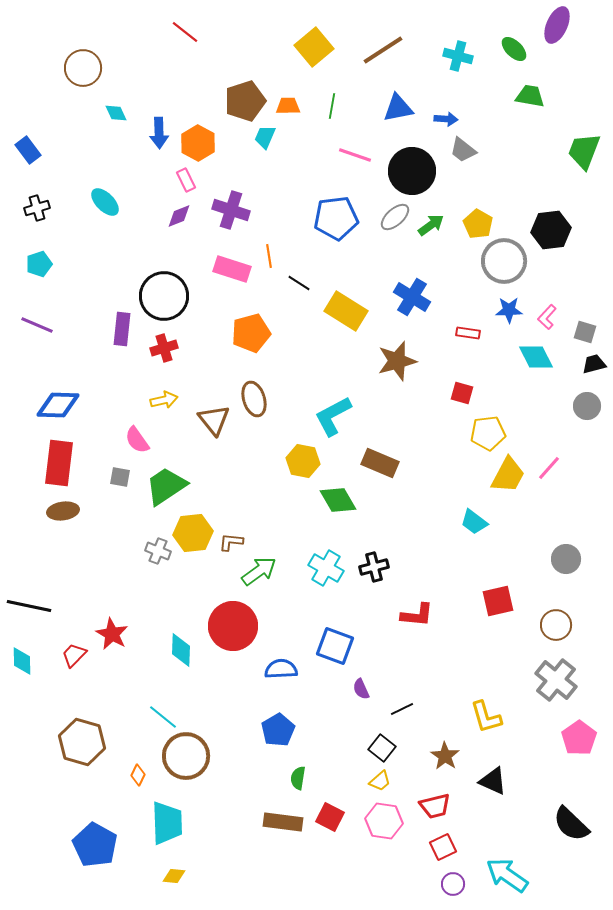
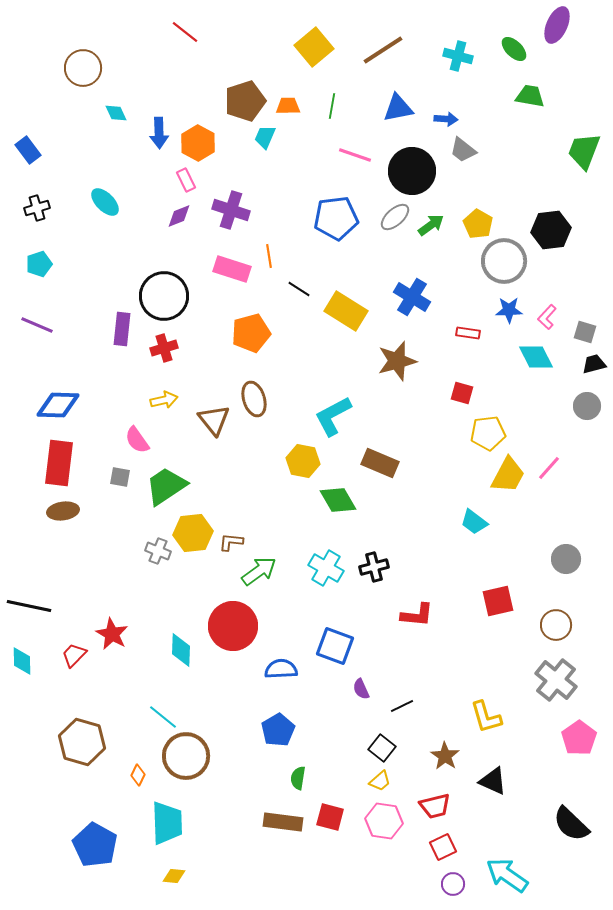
black line at (299, 283): moved 6 px down
black line at (402, 709): moved 3 px up
red square at (330, 817): rotated 12 degrees counterclockwise
